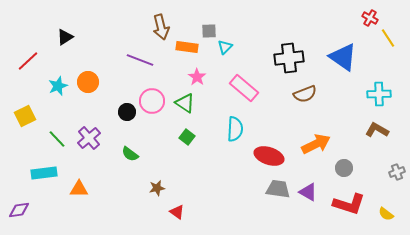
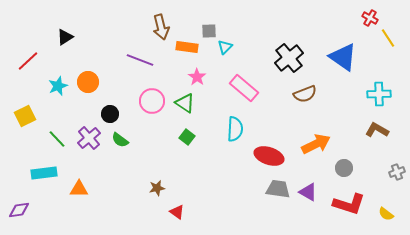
black cross: rotated 32 degrees counterclockwise
black circle: moved 17 px left, 2 px down
green semicircle: moved 10 px left, 14 px up
